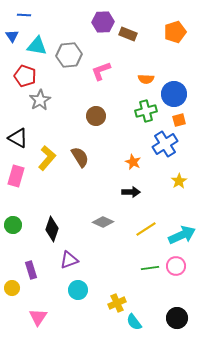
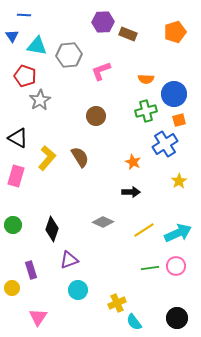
yellow line: moved 2 px left, 1 px down
cyan arrow: moved 4 px left, 2 px up
